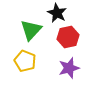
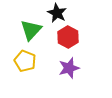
red hexagon: rotated 20 degrees counterclockwise
